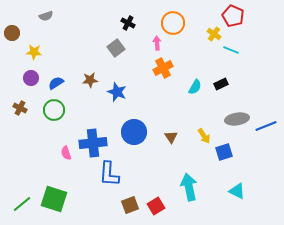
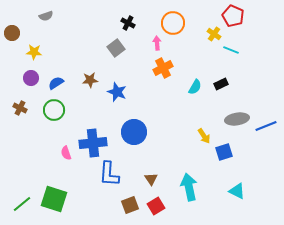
brown triangle: moved 20 px left, 42 px down
